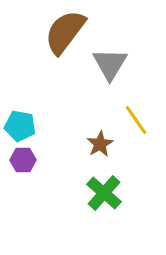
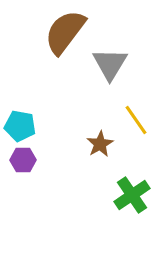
green cross: moved 28 px right, 2 px down; rotated 15 degrees clockwise
